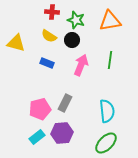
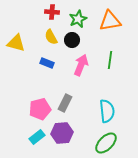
green star: moved 2 px right, 1 px up; rotated 30 degrees clockwise
yellow semicircle: moved 2 px right, 1 px down; rotated 28 degrees clockwise
